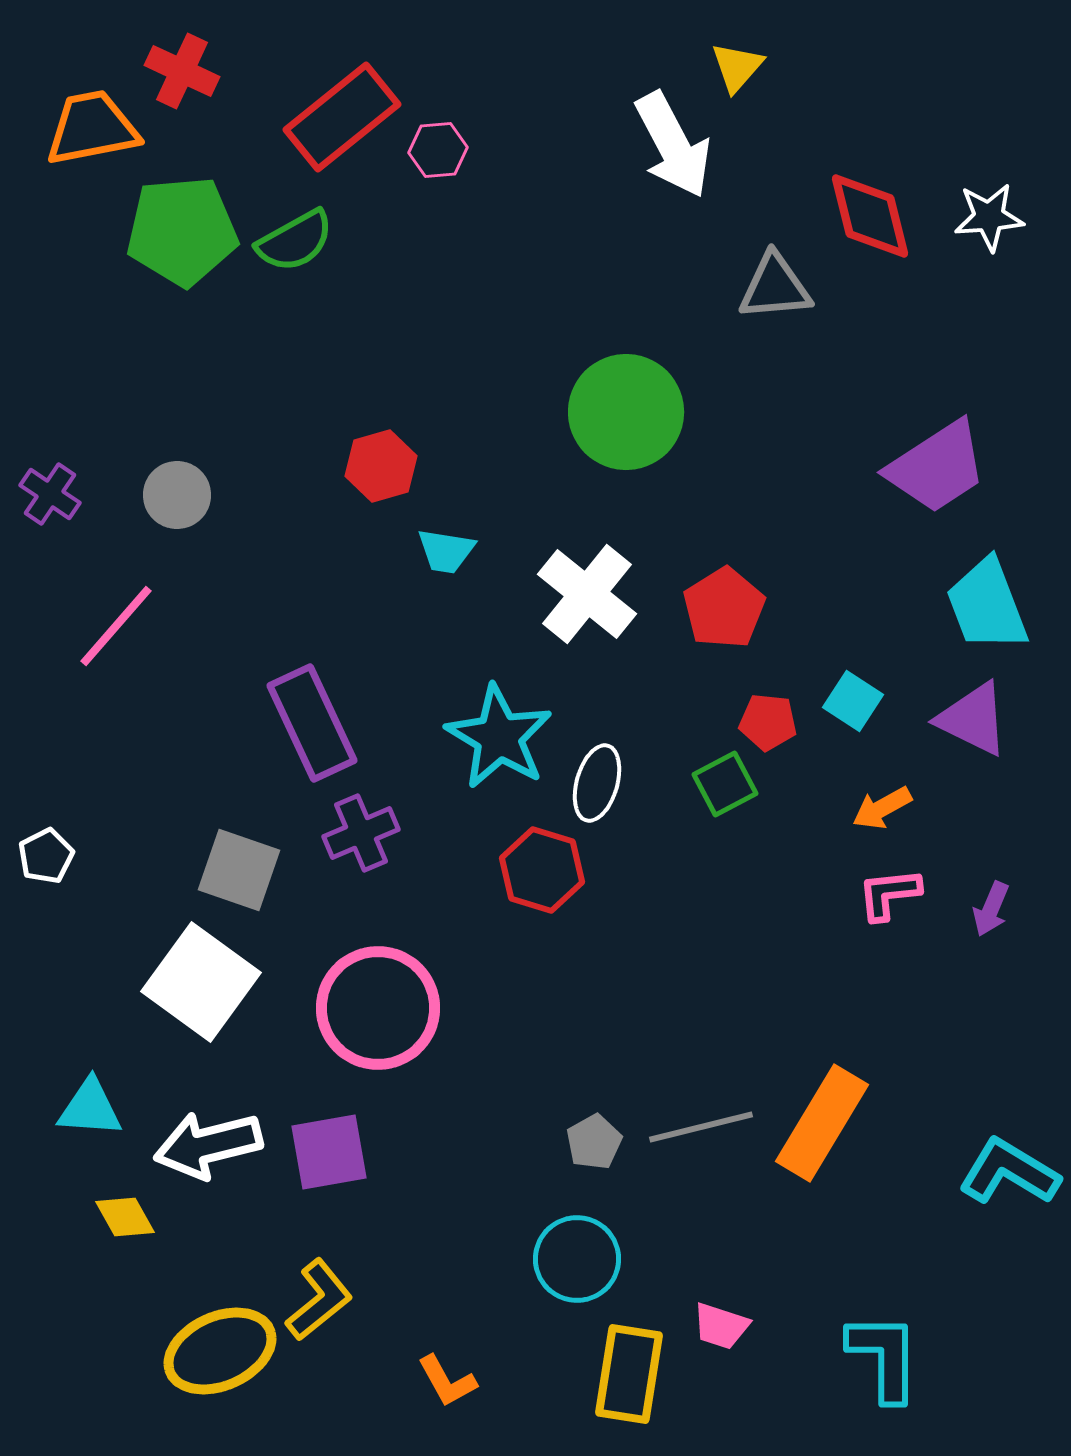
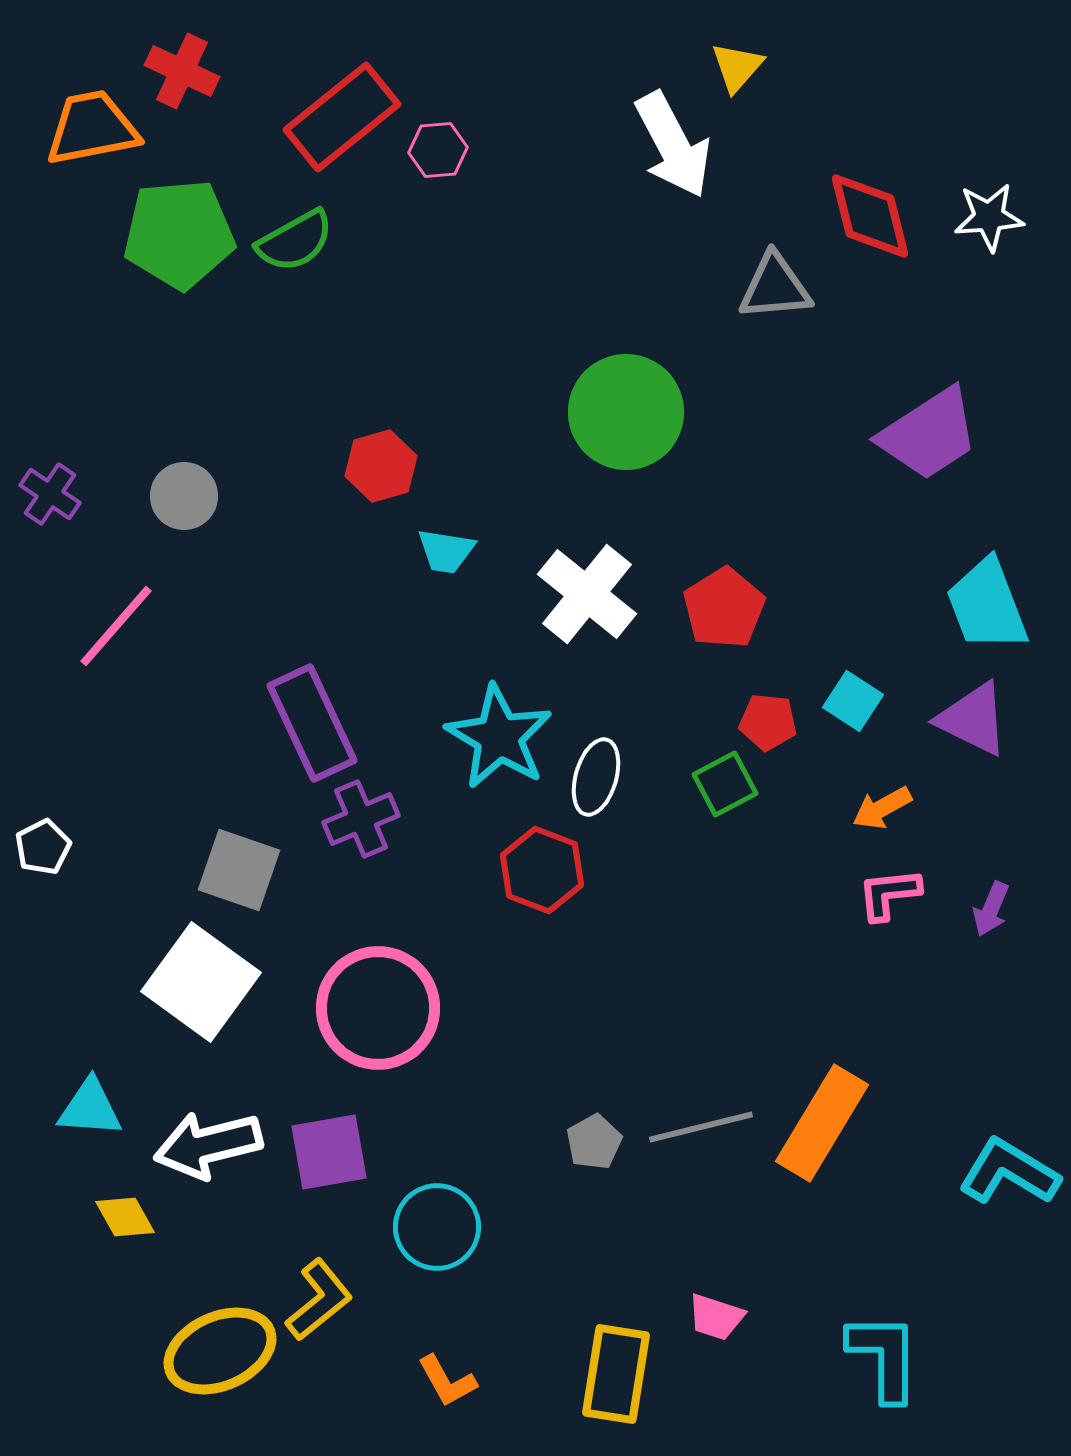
green pentagon at (182, 231): moved 3 px left, 3 px down
purple trapezoid at (937, 467): moved 8 px left, 33 px up
gray circle at (177, 495): moved 7 px right, 1 px down
white ellipse at (597, 783): moved 1 px left, 6 px up
purple cross at (361, 833): moved 14 px up
white pentagon at (46, 856): moved 3 px left, 9 px up
red hexagon at (542, 870): rotated 4 degrees clockwise
cyan circle at (577, 1259): moved 140 px left, 32 px up
pink trapezoid at (721, 1326): moved 5 px left, 9 px up
yellow rectangle at (629, 1374): moved 13 px left
